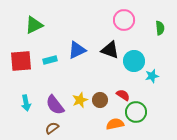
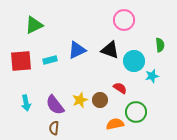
green semicircle: moved 17 px down
red semicircle: moved 3 px left, 7 px up
brown semicircle: moved 2 px right; rotated 48 degrees counterclockwise
